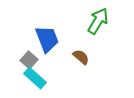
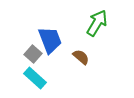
green arrow: moved 1 px left, 2 px down
blue trapezoid: moved 3 px right, 1 px down
gray square: moved 4 px right, 6 px up
